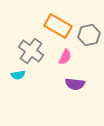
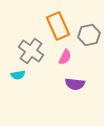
orange rectangle: rotated 36 degrees clockwise
